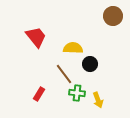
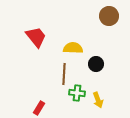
brown circle: moved 4 px left
black circle: moved 6 px right
brown line: rotated 40 degrees clockwise
red rectangle: moved 14 px down
